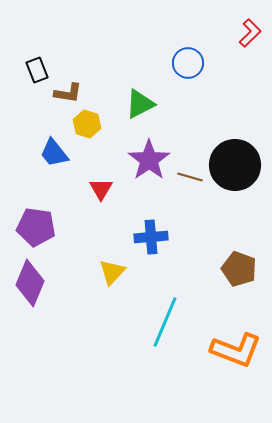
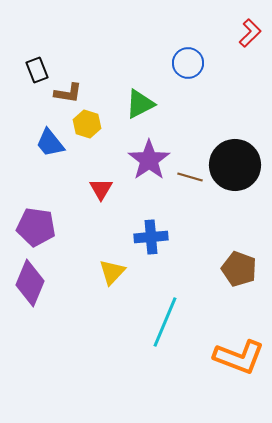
blue trapezoid: moved 4 px left, 10 px up
orange L-shape: moved 3 px right, 7 px down
